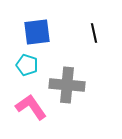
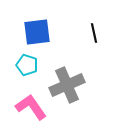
gray cross: rotated 28 degrees counterclockwise
